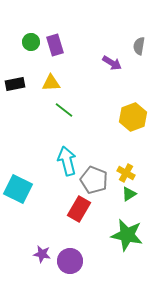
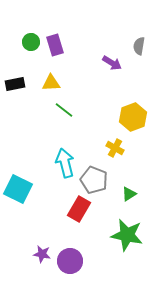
cyan arrow: moved 2 px left, 2 px down
yellow cross: moved 11 px left, 25 px up
